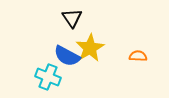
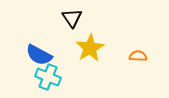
blue semicircle: moved 28 px left, 1 px up
